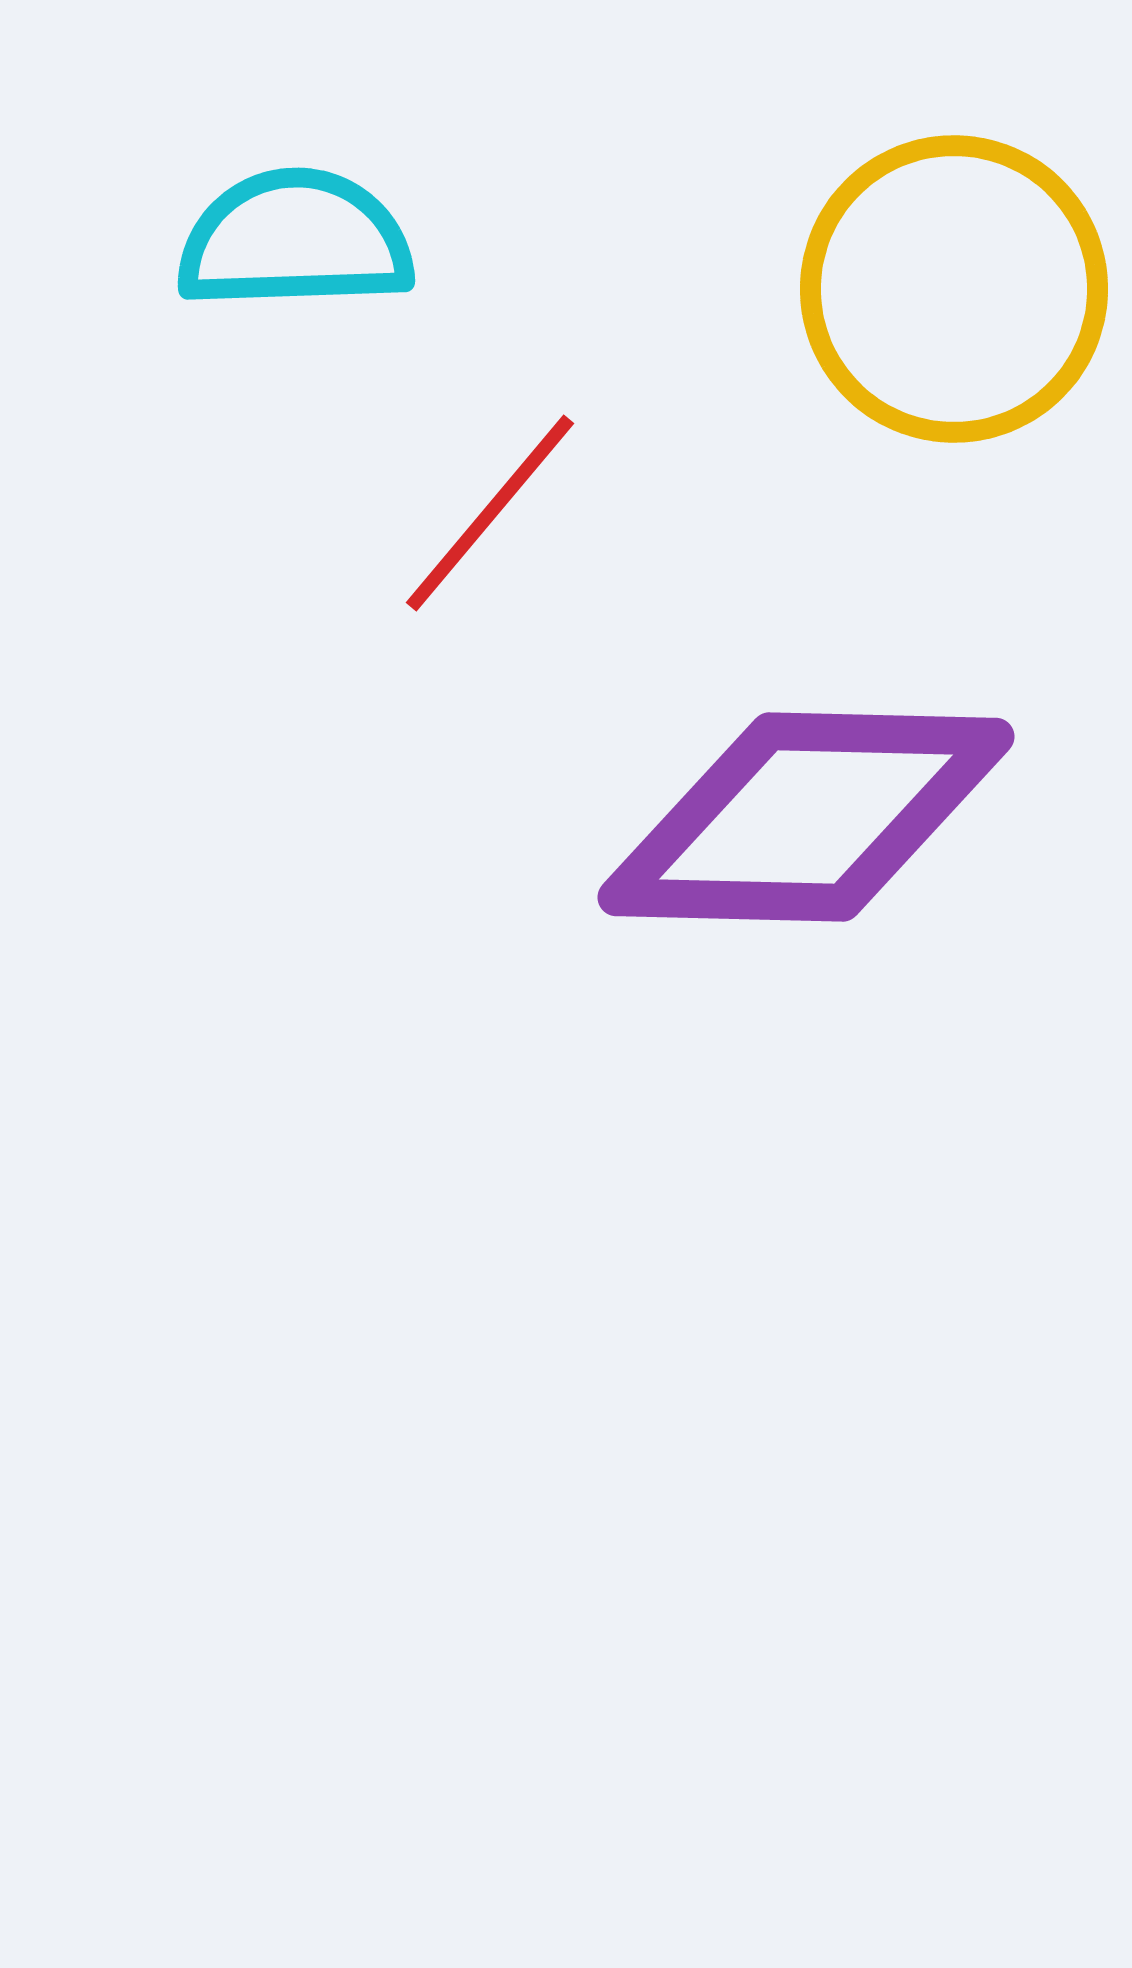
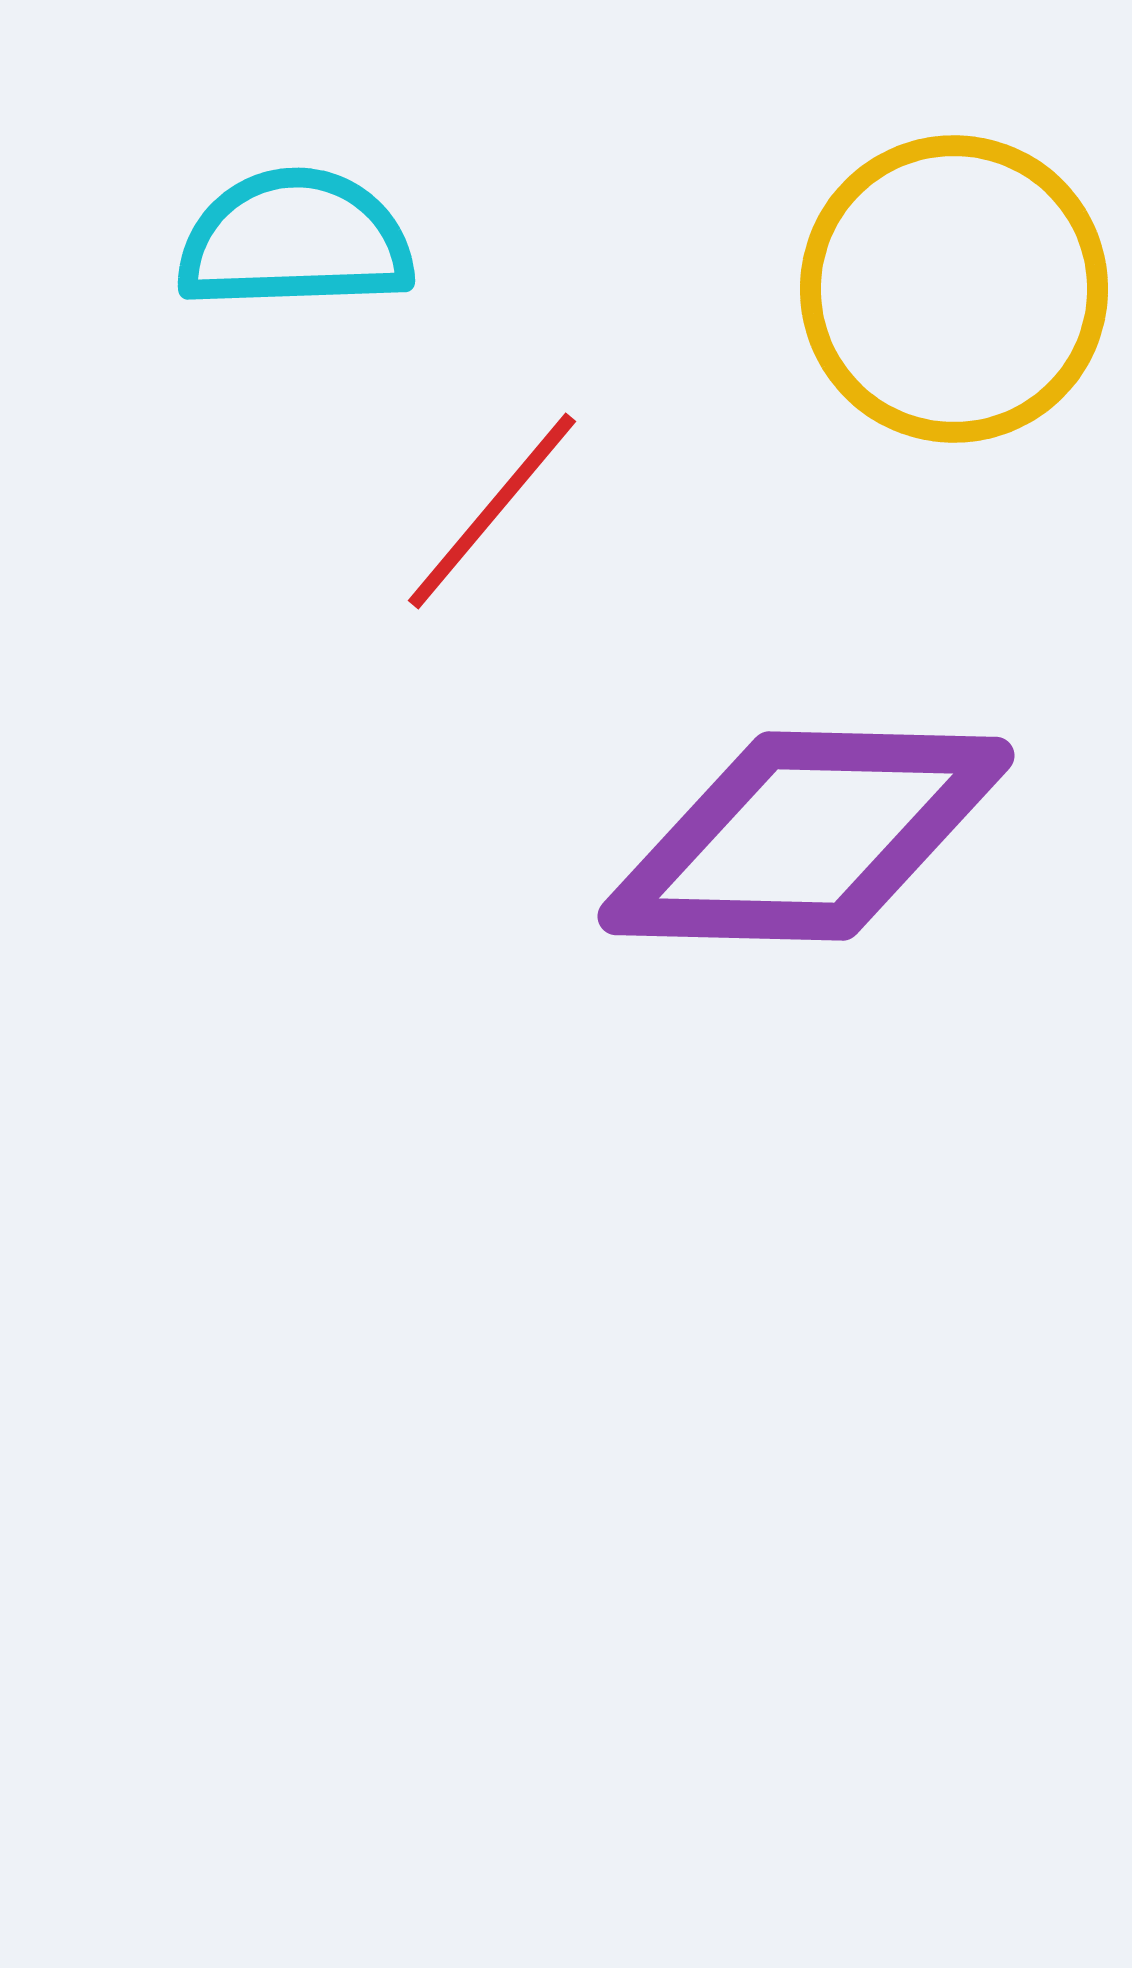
red line: moved 2 px right, 2 px up
purple diamond: moved 19 px down
